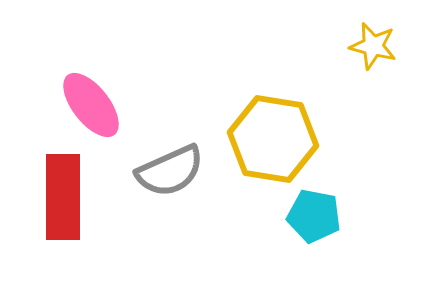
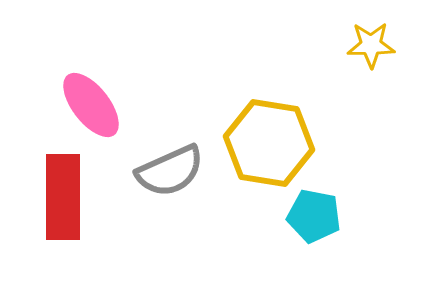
yellow star: moved 2 px left, 1 px up; rotated 15 degrees counterclockwise
yellow hexagon: moved 4 px left, 4 px down
